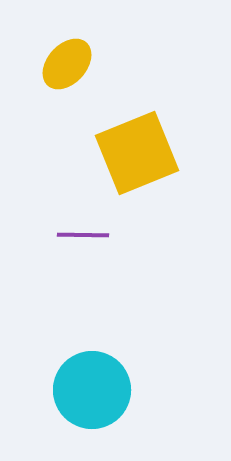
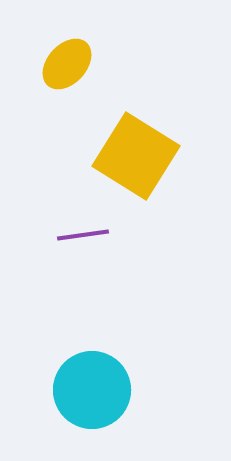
yellow square: moved 1 px left, 3 px down; rotated 36 degrees counterclockwise
purple line: rotated 9 degrees counterclockwise
